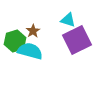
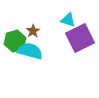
purple square: moved 3 px right, 2 px up
